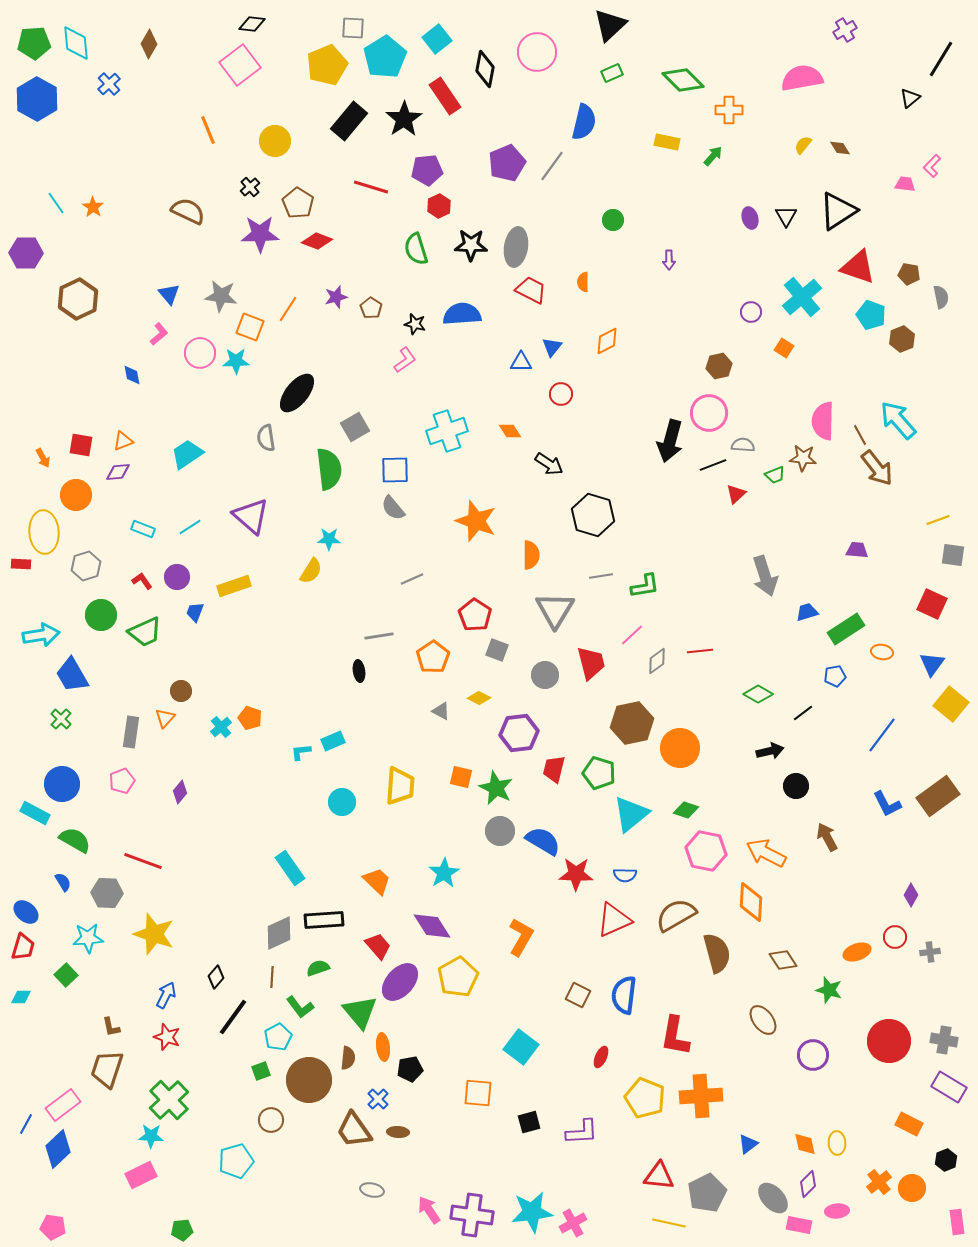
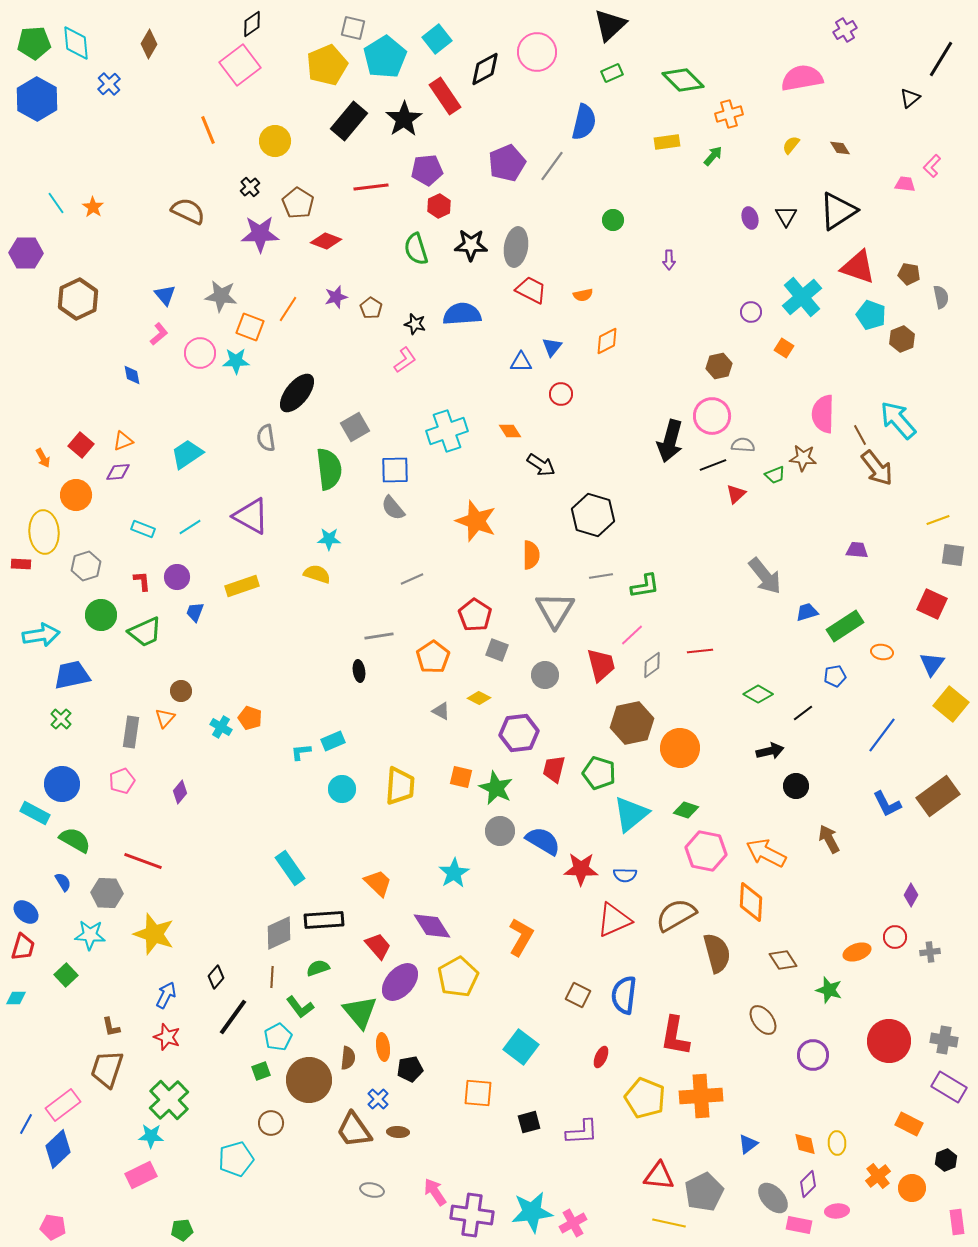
black diamond at (252, 24): rotated 40 degrees counterclockwise
gray square at (353, 28): rotated 10 degrees clockwise
black diamond at (485, 69): rotated 51 degrees clockwise
orange cross at (729, 110): moved 4 px down; rotated 16 degrees counterclockwise
yellow rectangle at (667, 142): rotated 20 degrees counterclockwise
yellow semicircle at (803, 145): moved 12 px left
red line at (371, 187): rotated 24 degrees counterclockwise
red diamond at (317, 241): moved 9 px right
orange semicircle at (583, 282): moved 13 px down; rotated 102 degrees counterclockwise
blue triangle at (169, 294): moved 4 px left, 1 px down
pink circle at (709, 413): moved 3 px right, 3 px down
pink semicircle at (823, 421): moved 7 px up
red square at (81, 445): rotated 30 degrees clockwise
black arrow at (549, 464): moved 8 px left, 1 px down
purple triangle at (251, 516): rotated 12 degrees counterclockwise
yellow semicircle at (311, 571): moved 6 px right, 3 px down; rotated 104 degrees counterclockwise
gray arrow at (765, 576): rotated 21 degrees counterclockwise
red L-shape at (142, 581): rotated 30 degrees clockwise
yellow rectangle at (234, 586): moved 8 px right
green rectangle at (846, 629): moved 1 px left, 3 px up
gray diamond at (657, 661): moved 5 px left, 4 px down
red trapezoid at (591, 663): moved 10 px right, 2 px down
blue trapezoid at (72, 675): rotated 108 degrees clockwise
cyan cross at (221, 727): rotated 20 degrees counterclockwise
cyan circle at (342, 802): moved 13 px up
brown arrow at (827, 837): moved 2 px right, 2 px down
cyan star at (444, 873): moved 10 px right
red star at (576, 874): moved 5 px right, 5 px up
orange trapezoid at (377, 881): moved 1 px right, 2 px down
cyan star at (88, 938): moved 2 px right, 3 px up; rotated 8 degrees clockwise
cyan diamond at (21, 997): moved 5 px left, 1 px down
brown circle at (271, 1120): moved 3 px down
cyan pentagon at (236, 1161): moved 2 px up
orange cross at (879, 1182): moved 1 px left, 6 px up
gray pentagon at (707, 1193): moved 3 px left, 1 px up
pink arrow at (429, 1210): moved 6 px right, 18 px up
